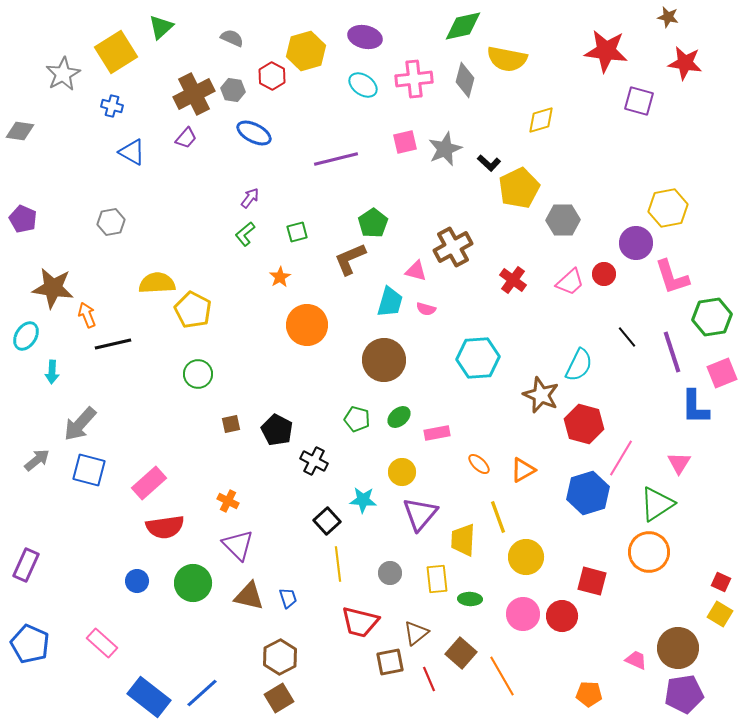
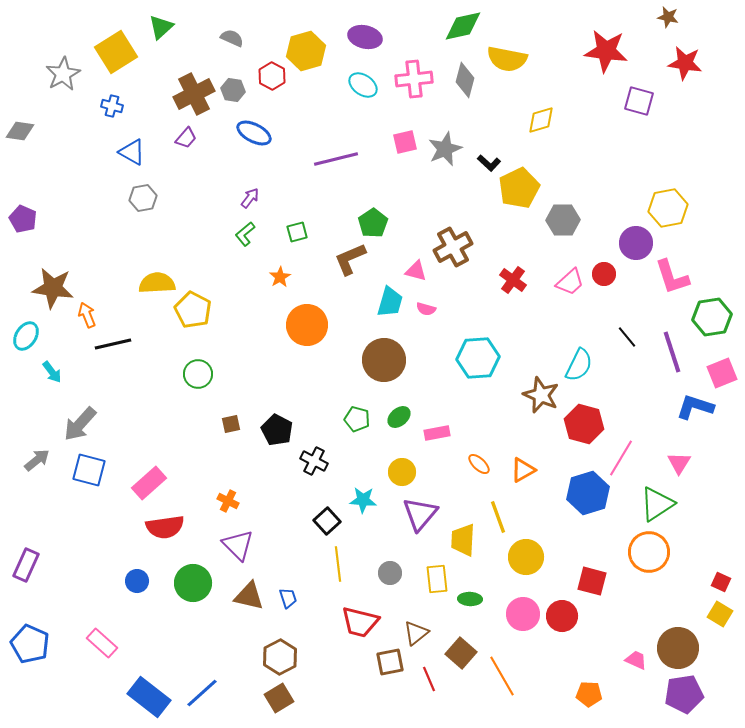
gray hexagon at (111, 222): moved 32 px right, 24 px up
cyan arrow at (52, 372): rotated 40 degrees counterclockwise
blue L-shape at (695, 407): rotated 108 degrees clockwise
